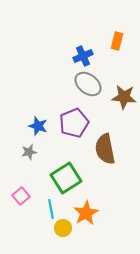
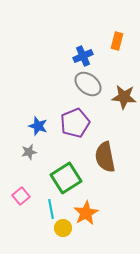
purple pentagon: moved 1 px right
brown semicircle: moved 8 px down
